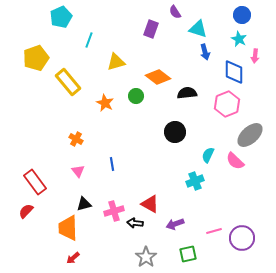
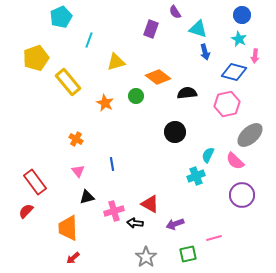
blue diamond: rotated 75 degrees counterclockwise
pink hexagon: rotated 10 degrees clockwise
cyan cross: moved 1 px right, 5 px up
black triangle: moved 3 px right, 7 px up
pink line: moved 7 px down
purple circle: moved 43 px up
